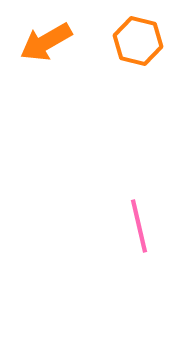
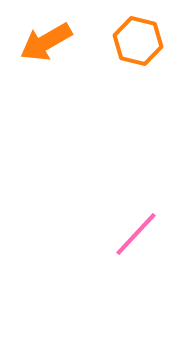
pink line: moved 3 px left, 8 px down; rotated 56 degrees clockwise
